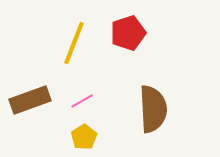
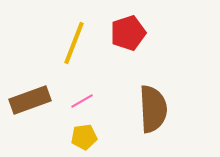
yellow pentagon: rotated 25 degrees clockwise
